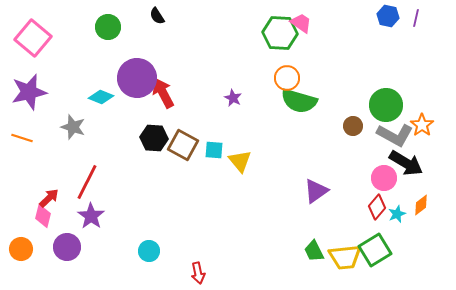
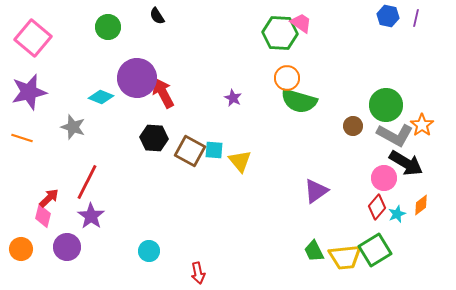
brown square at (183, 145): moved 7 px right, 6 px down
